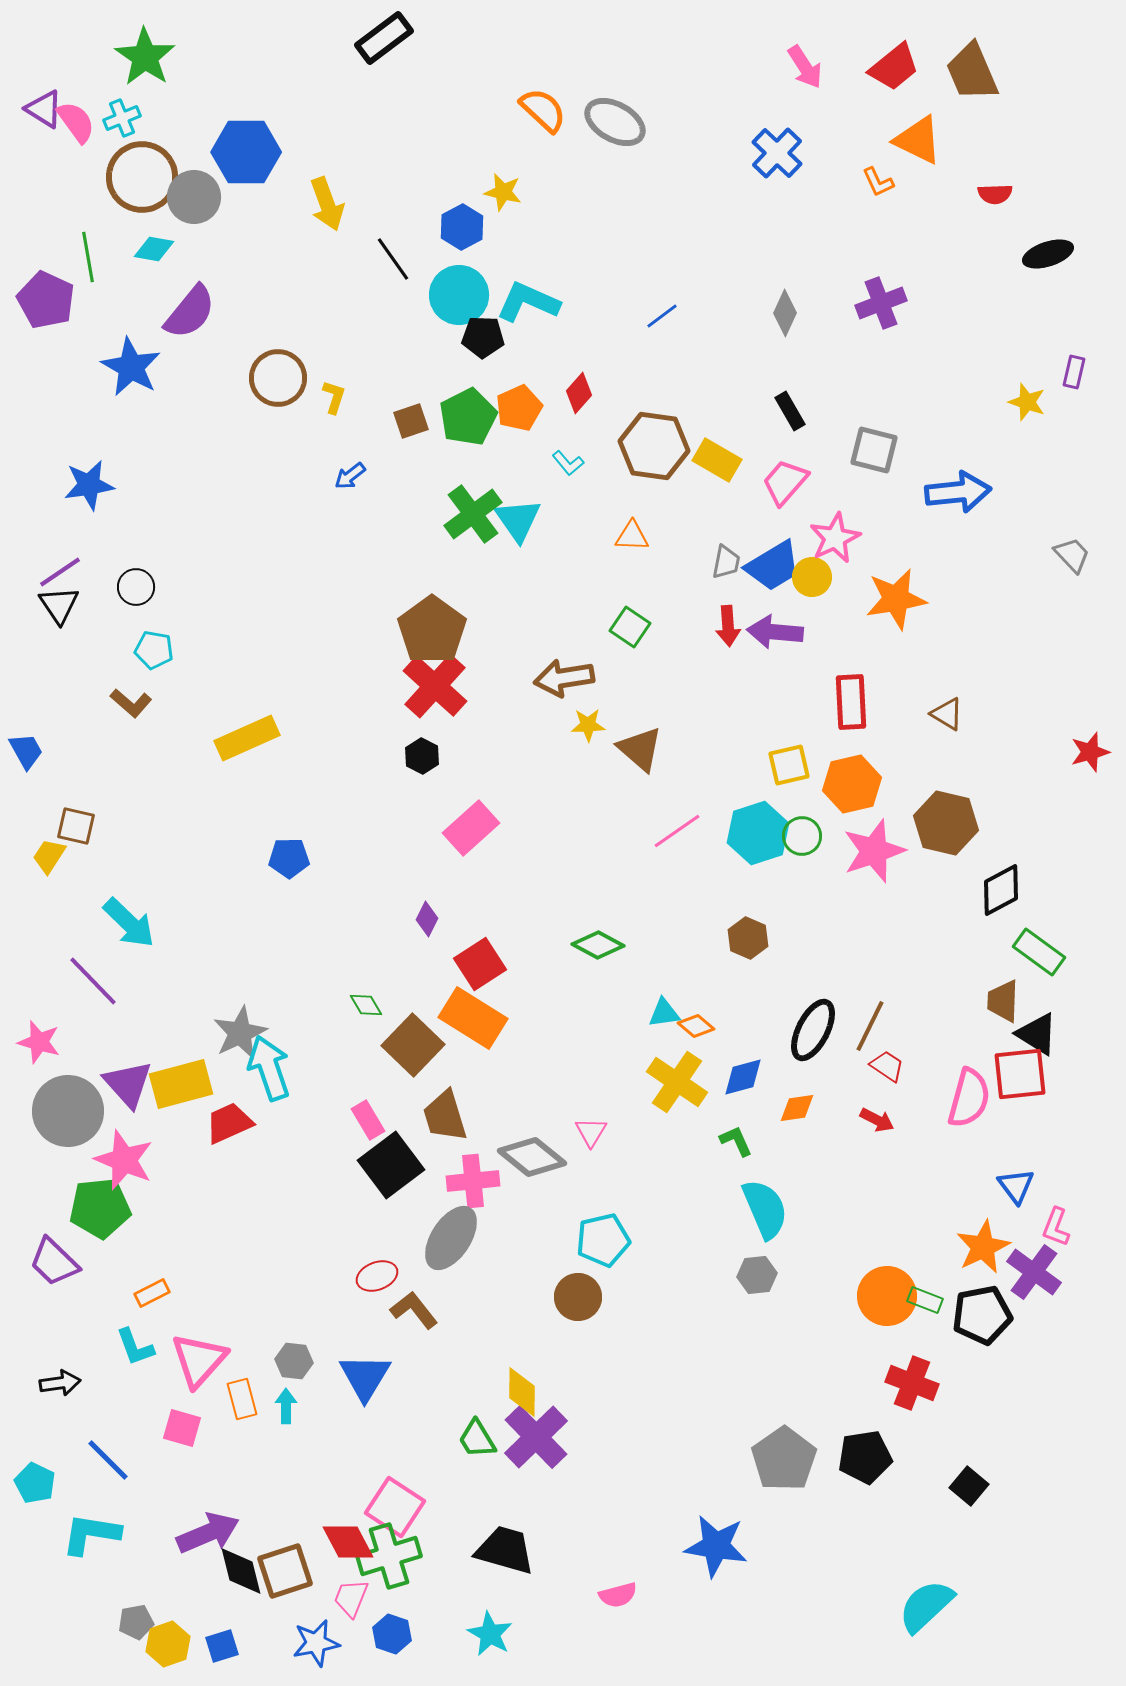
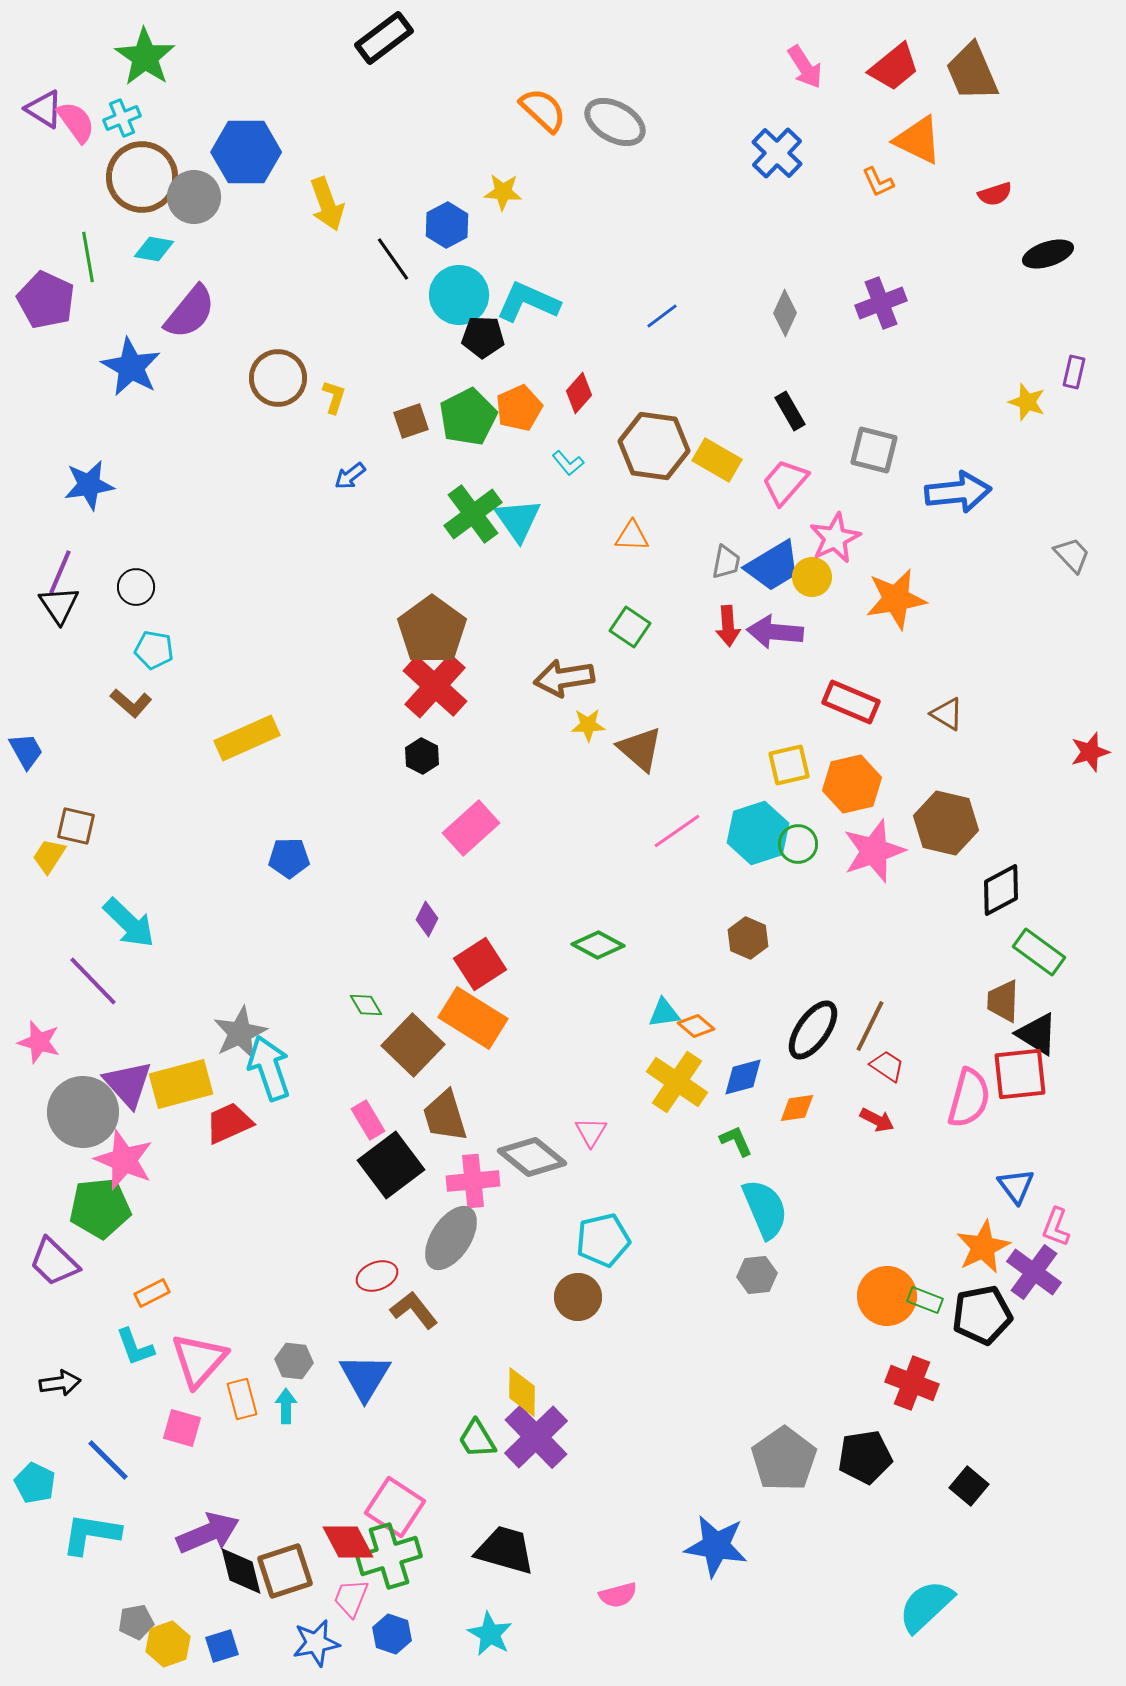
yellow star at (503, 192): rotated 9 degrees counterclockwise
red semicircle at (995, 194): rotated 16 degrees counterclockwise
blue hexagon at (462, 227): moved 15 px left, 2 px up
purple line at (60, 572): rotated 33 degrees counterclockwise
red rectangle at (851, 702): rotated 64 degrees counterclockwise
green circle at (802, 836): moved 4 px left, 8 px down
black ellipse at (813, 1030): rotated 8 degrees clockwise
gray circle at (68, 1111): moved 15 px right, 1 px down
